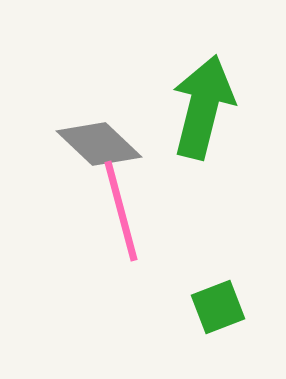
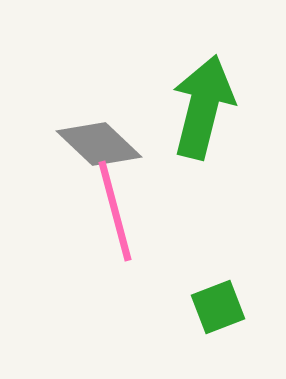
pink line: moved 6 px left
